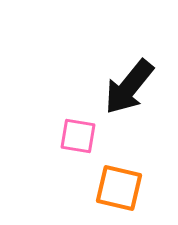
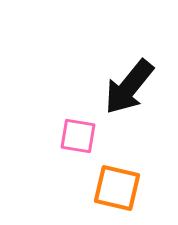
orange square: moved 2 px left
